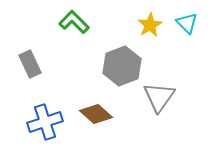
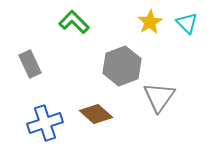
yellow star: moved 3 px up
blue cross: moved 1 px down
